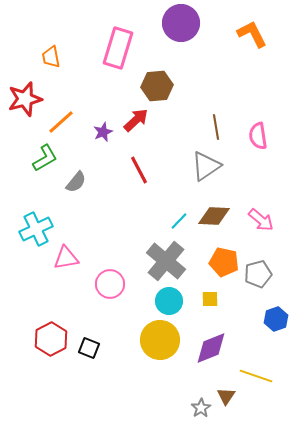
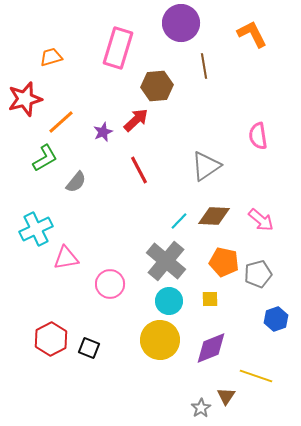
orange trapezoid: rotated 85 degrees clockwise
brown line: moved 12 px left, 61 px up
